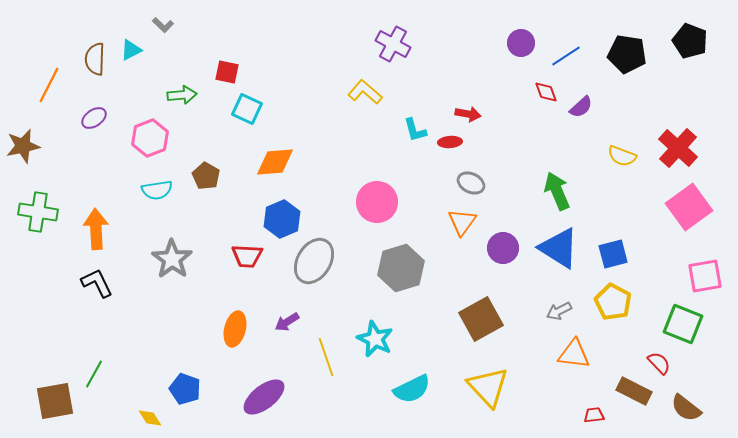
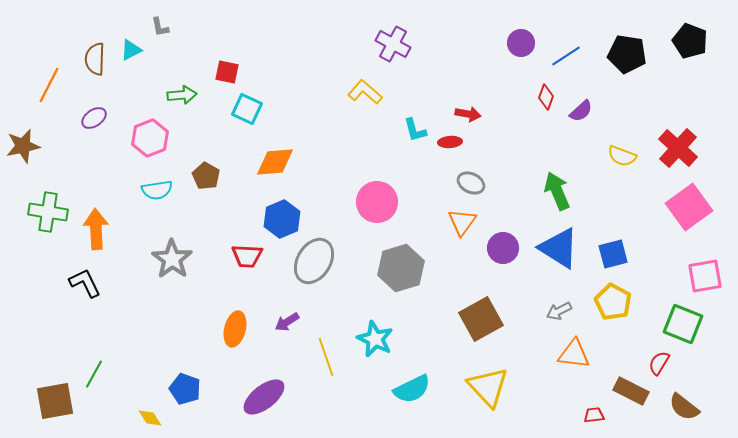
gray L-shape at (163, 25): moved 3 px left, 2 px down; rotated 35 degrees clockwise
red diamond at (546, 92): moved 5 px down; rotated 40 degrees clockwise
purple semicircle at (581, 107): moved 4 px down
green cross at (38, 212): moved 10 px right
black L-shape at (97, 283): moved 12 px left
red semicircle at (659, 363): rotated 105 degrees counterclockwise
brown rectangle at (634, 391): moved 3 px left
brown semicircle at (686, 408): moved 2 px left, 1 px up
